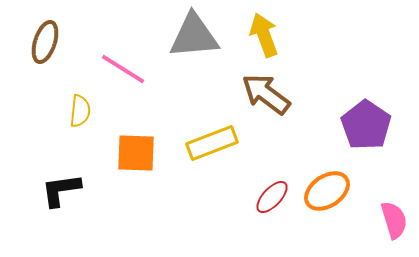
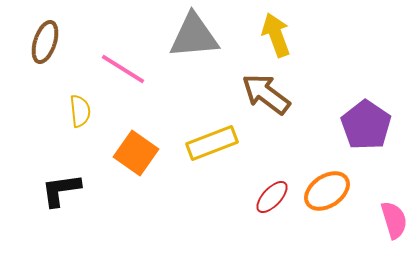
yellow arrow: moved 12 px right
yellow semicircle: rotated 12 degrees counterclockwise
orange square: rotated 33 degrees clockwise
